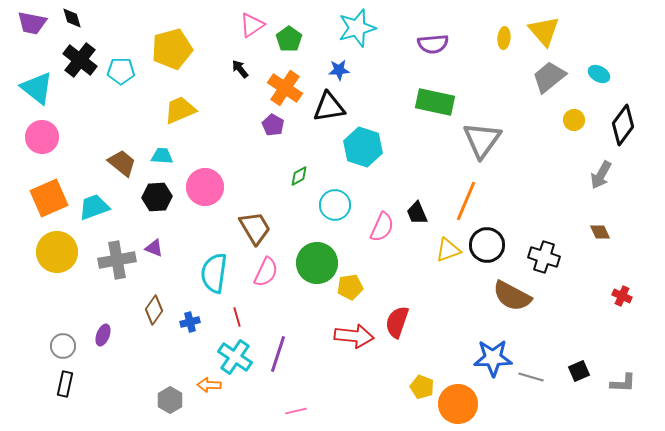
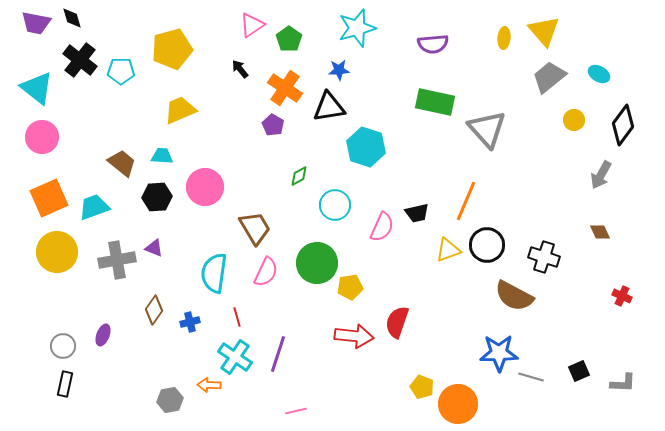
purple trapezoid at (32, 23): moved 4 px right
gray triangle at (482, 140): moved 5 px right, 11 px up; rotated 18 degrees counterclockwise
cyan hexagon at (363, 147): moved 3 px right
black trapezoid at (417, 213): rotated 80 degrees counterclockwise
brown semicircle at (512, 296): moved 2 px right
blue star at (493, 358): moved 6 px right, 5 px up
gray hexagon at (170, 400): rotated 20 degrees clockwise
